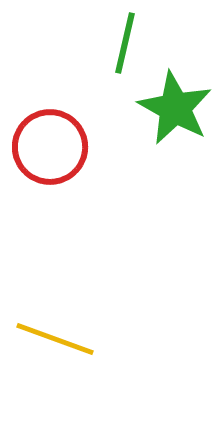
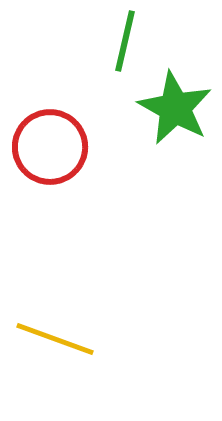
green line: moved 2 px up
